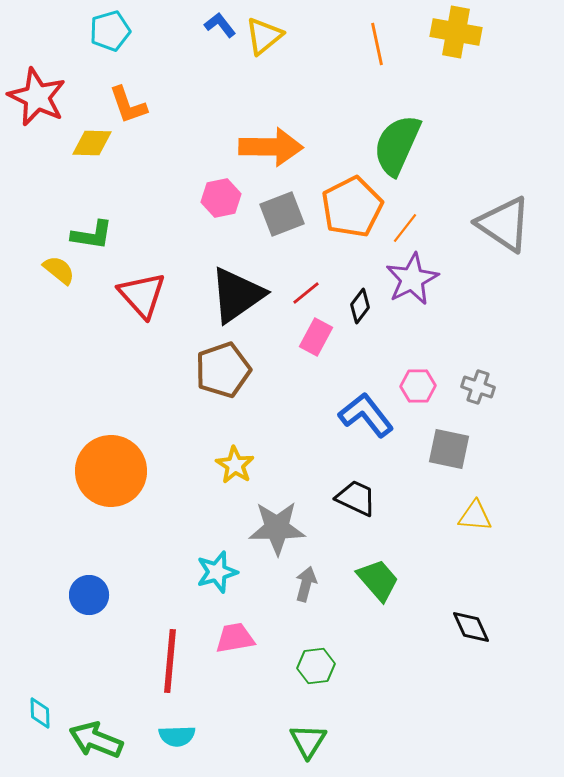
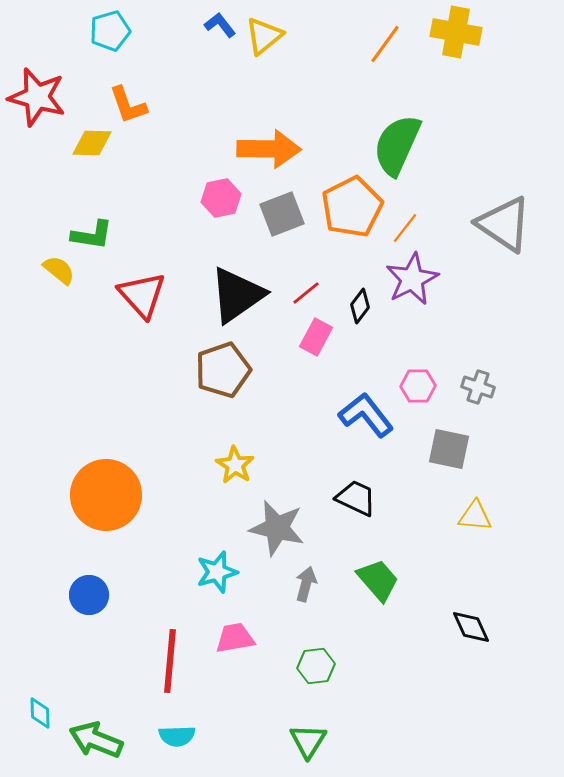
orange line at (377, 44): moved 8 px right; rotated 48 degrees clockwise
red star at (37, 97): rotated 10 degrees counterclockwise
orange arrow at (271, 147): moved 2 px left, 2 px down
orange circle at (111, 471): moved 5 px left, 24 px down
gray star at (277, 528): rotated 14 degrees clockwise
